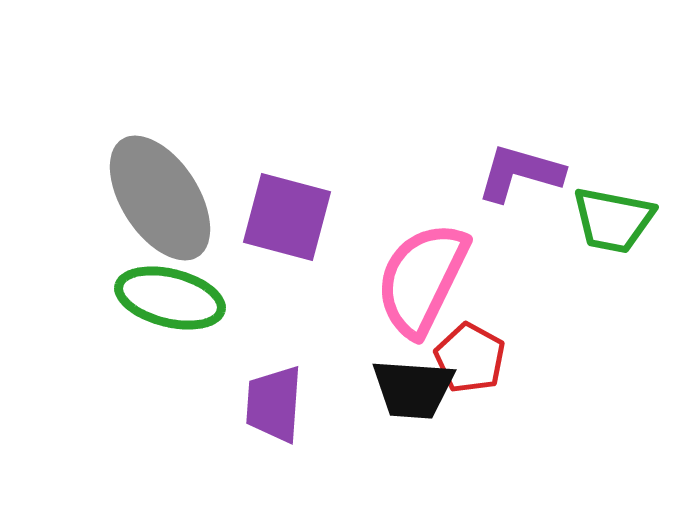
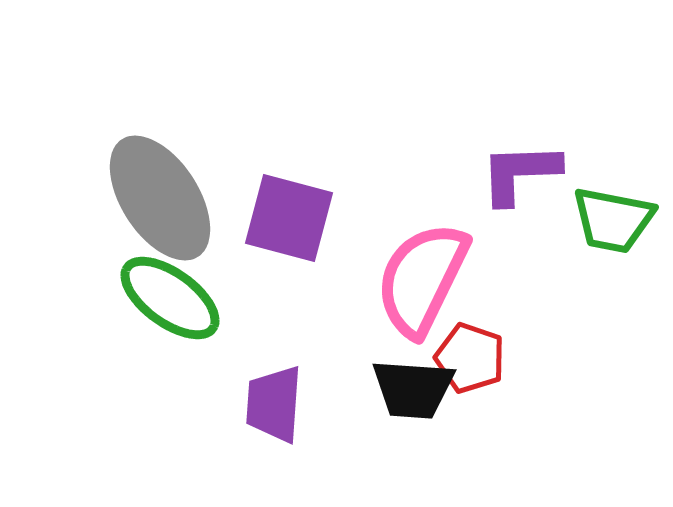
purple L-shape: rotated 18 degrees counterclockwise
purple square: moved 2 px right, 1 px down
green ellipse: rotated 22 degrees clockwise
red pentagon: rotated 10 degrees counterclockwise
